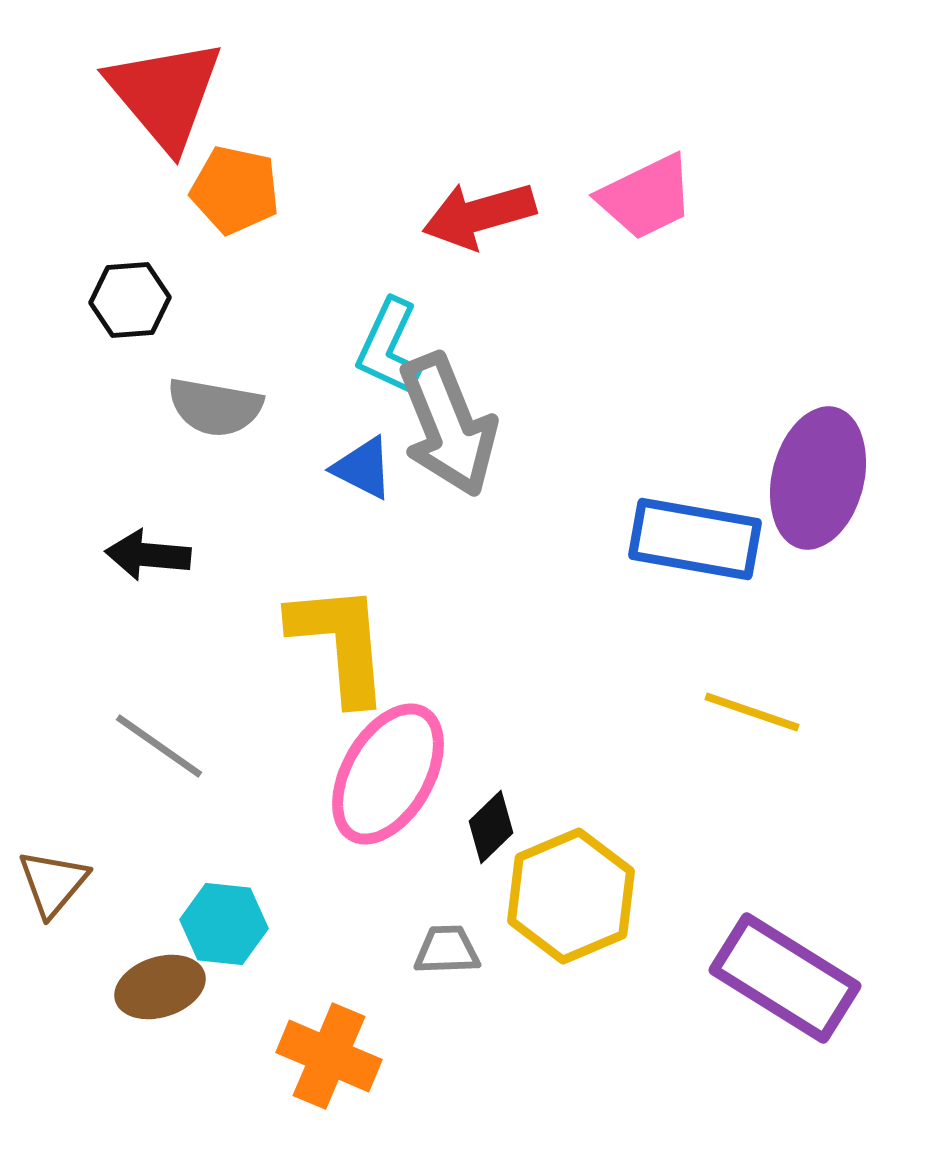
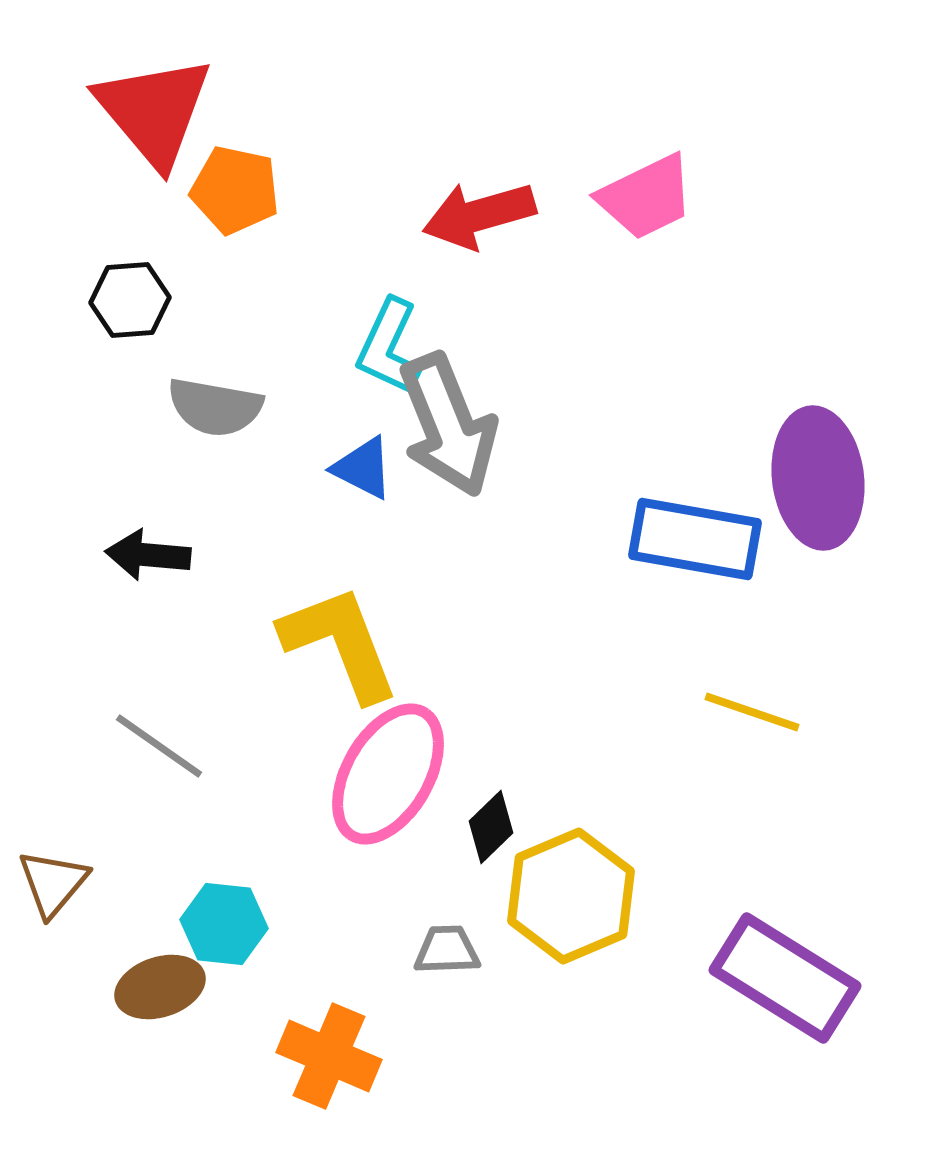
red triangle: moved 11 px left, 17 px down
purple ellipse: rotated 21 degrees counterclockwise
yellow L-shape: rotated 16 degrees counterclockwise
